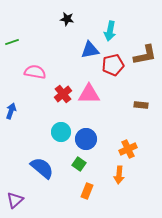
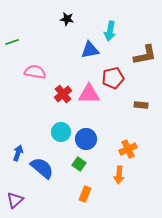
red pentagon: moved 13 px down
blue arrow: moved 7 px right, 42 px down
orange rectangle: moved 2 px left, 3 px down
